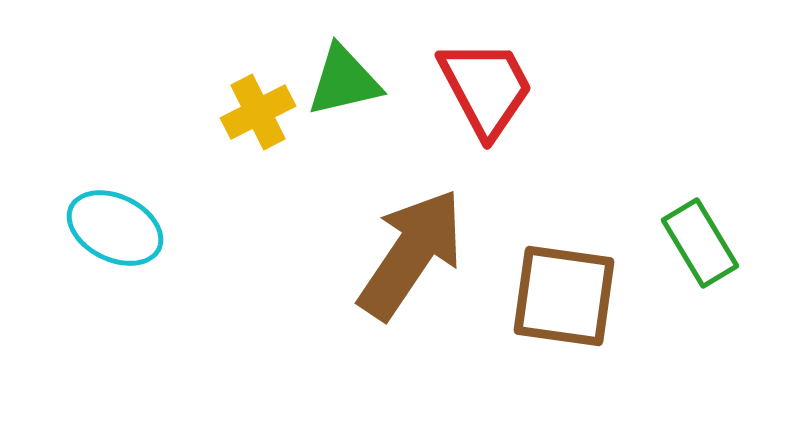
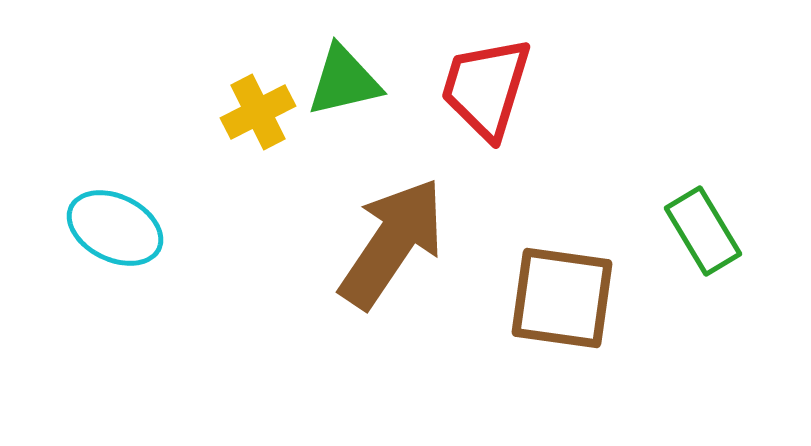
red trapezoid: rotated 135 degrees counterclockwise
green rectangle: moved 3 px right, 12 px up
brown arrow: moved 19 px left, 11 px up
brown square: moved 2 px left, 2 px down
